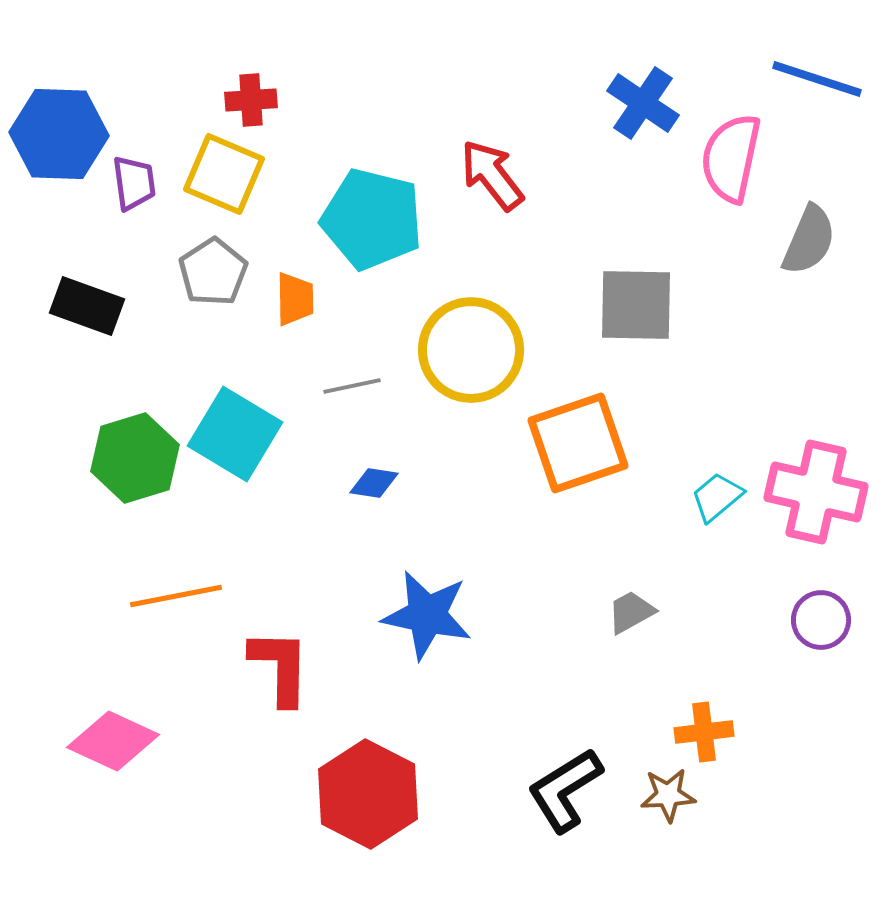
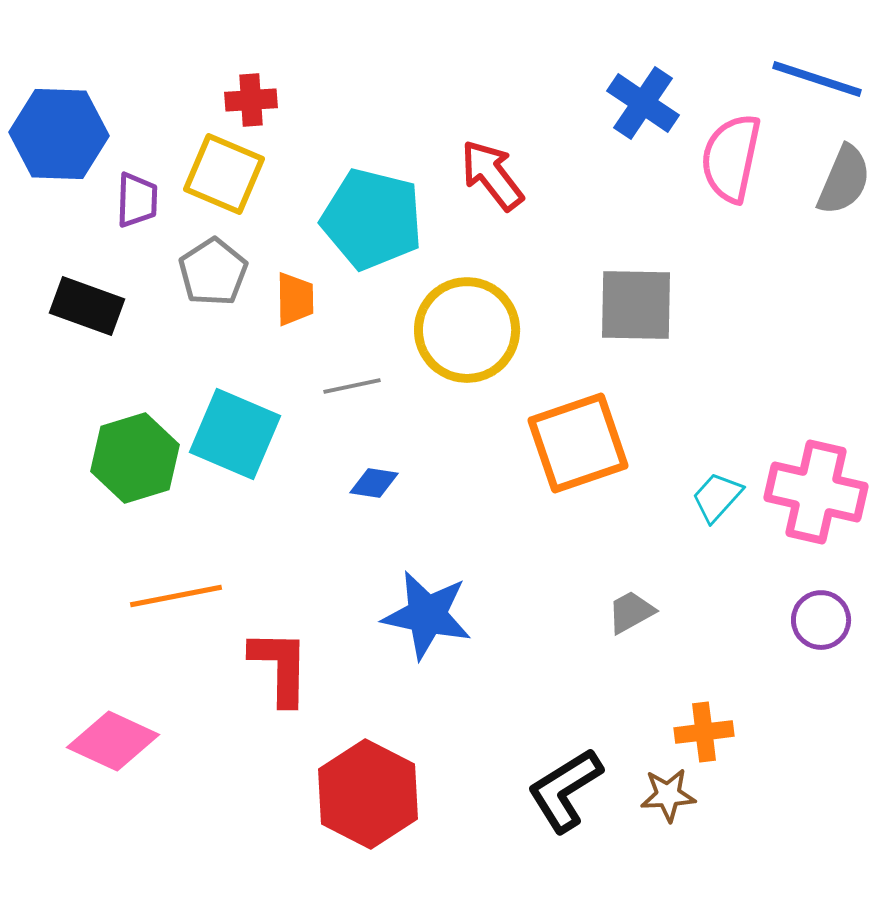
purple trapezoid: moved 3 px right, 17 px down; rotated 10 degrees clockwise
gray semicircle: moved 35 px right, 60 px up
yellow circle: moved 4 px left, 20 px up
cyan square: rotated 8 degrees counterclockwise
cyan trapezoid: rotated 8 degrees counterclockwise
